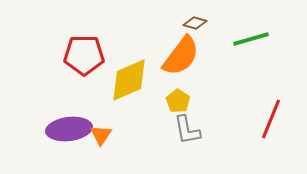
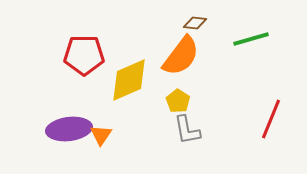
brown diamond: rotated 10 degrees counterclockwise
